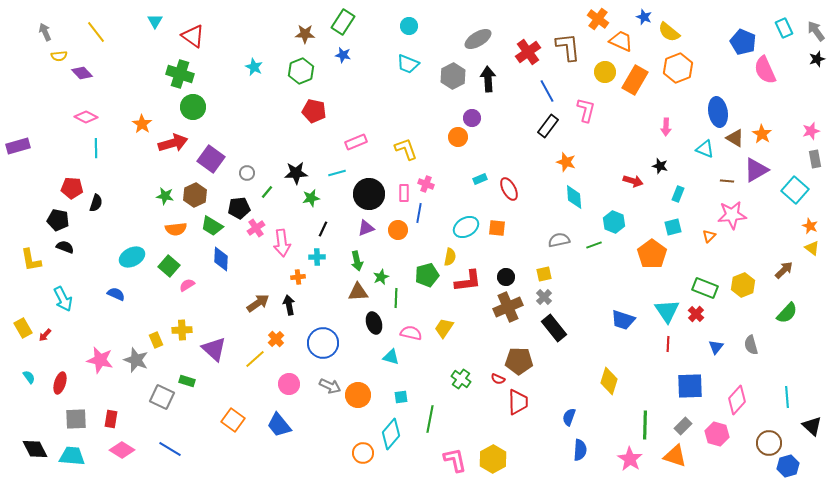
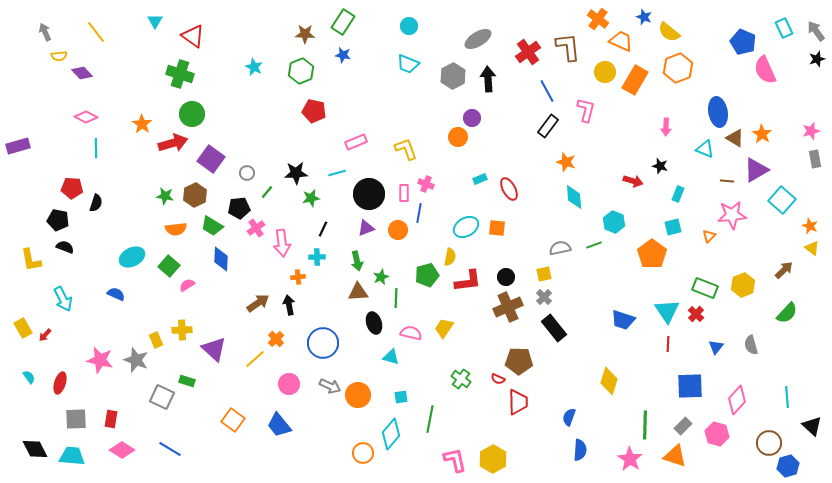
green circle at (193, 107): moved 1 px left, 7 px down
cyan square at (795, 190): moved 13 px left, 10 px down
gray semicircle at (559, 240): moved 1 px right, 8 px down
